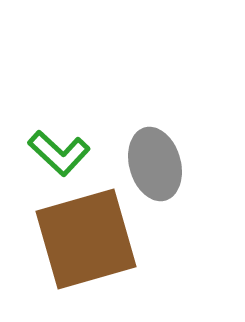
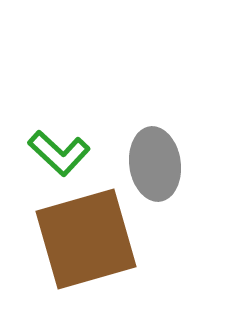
gray ellipse: rotated 8 degrees clockwise
